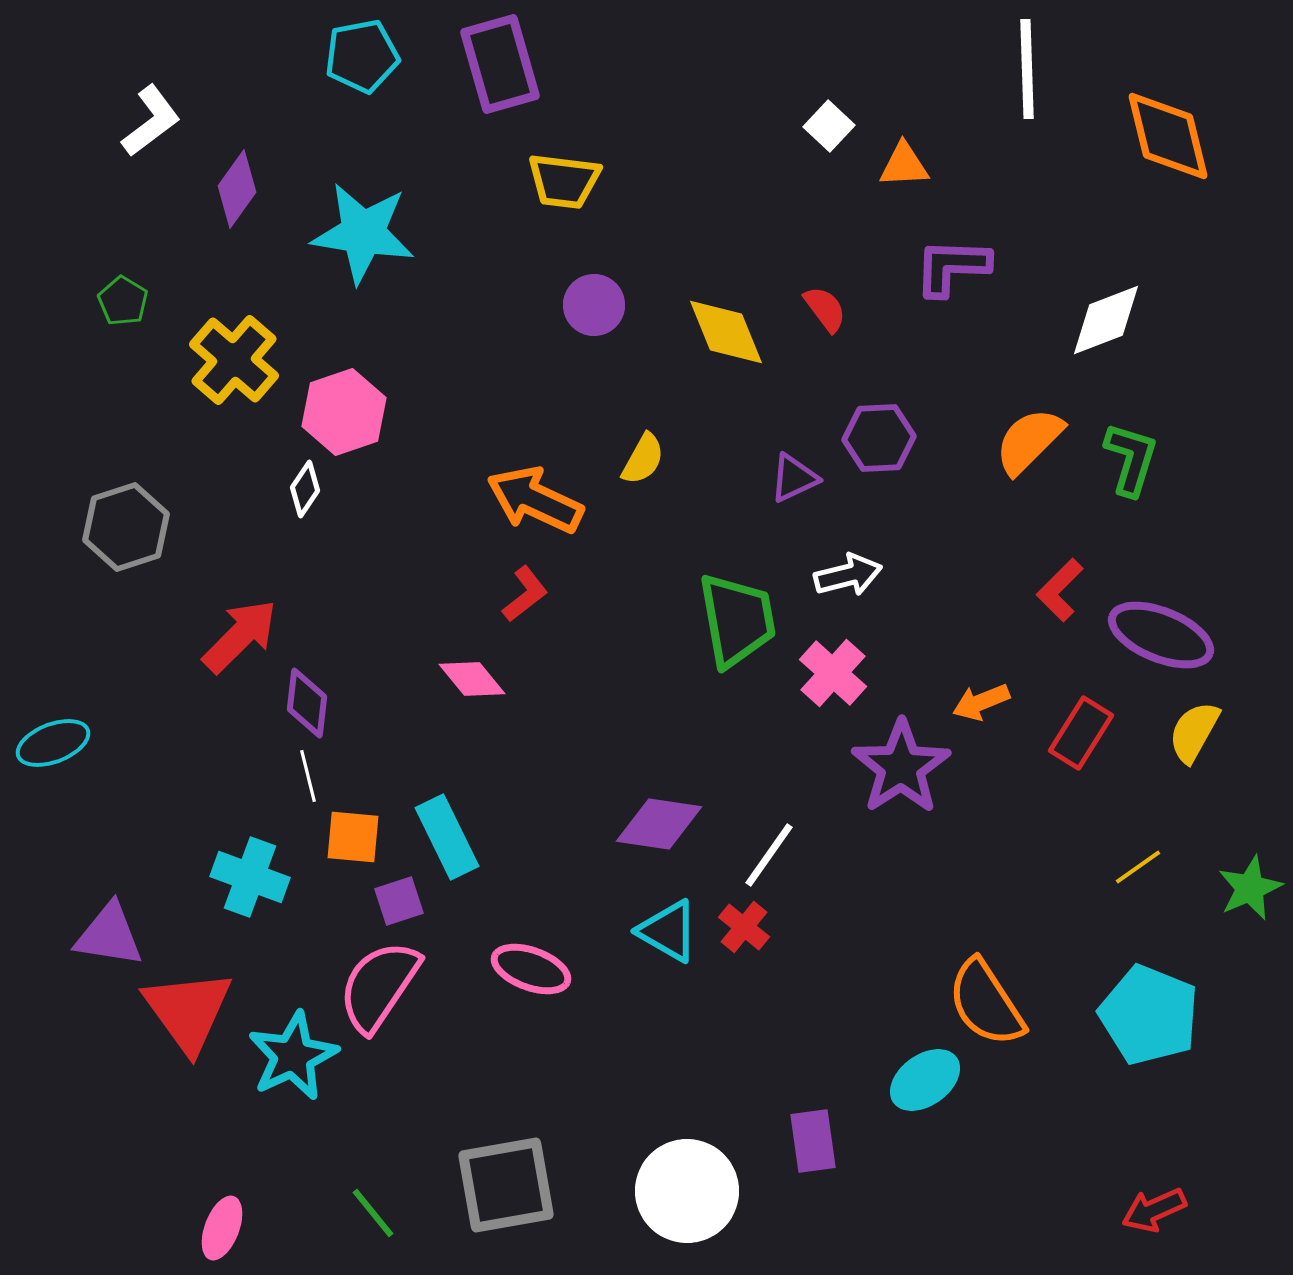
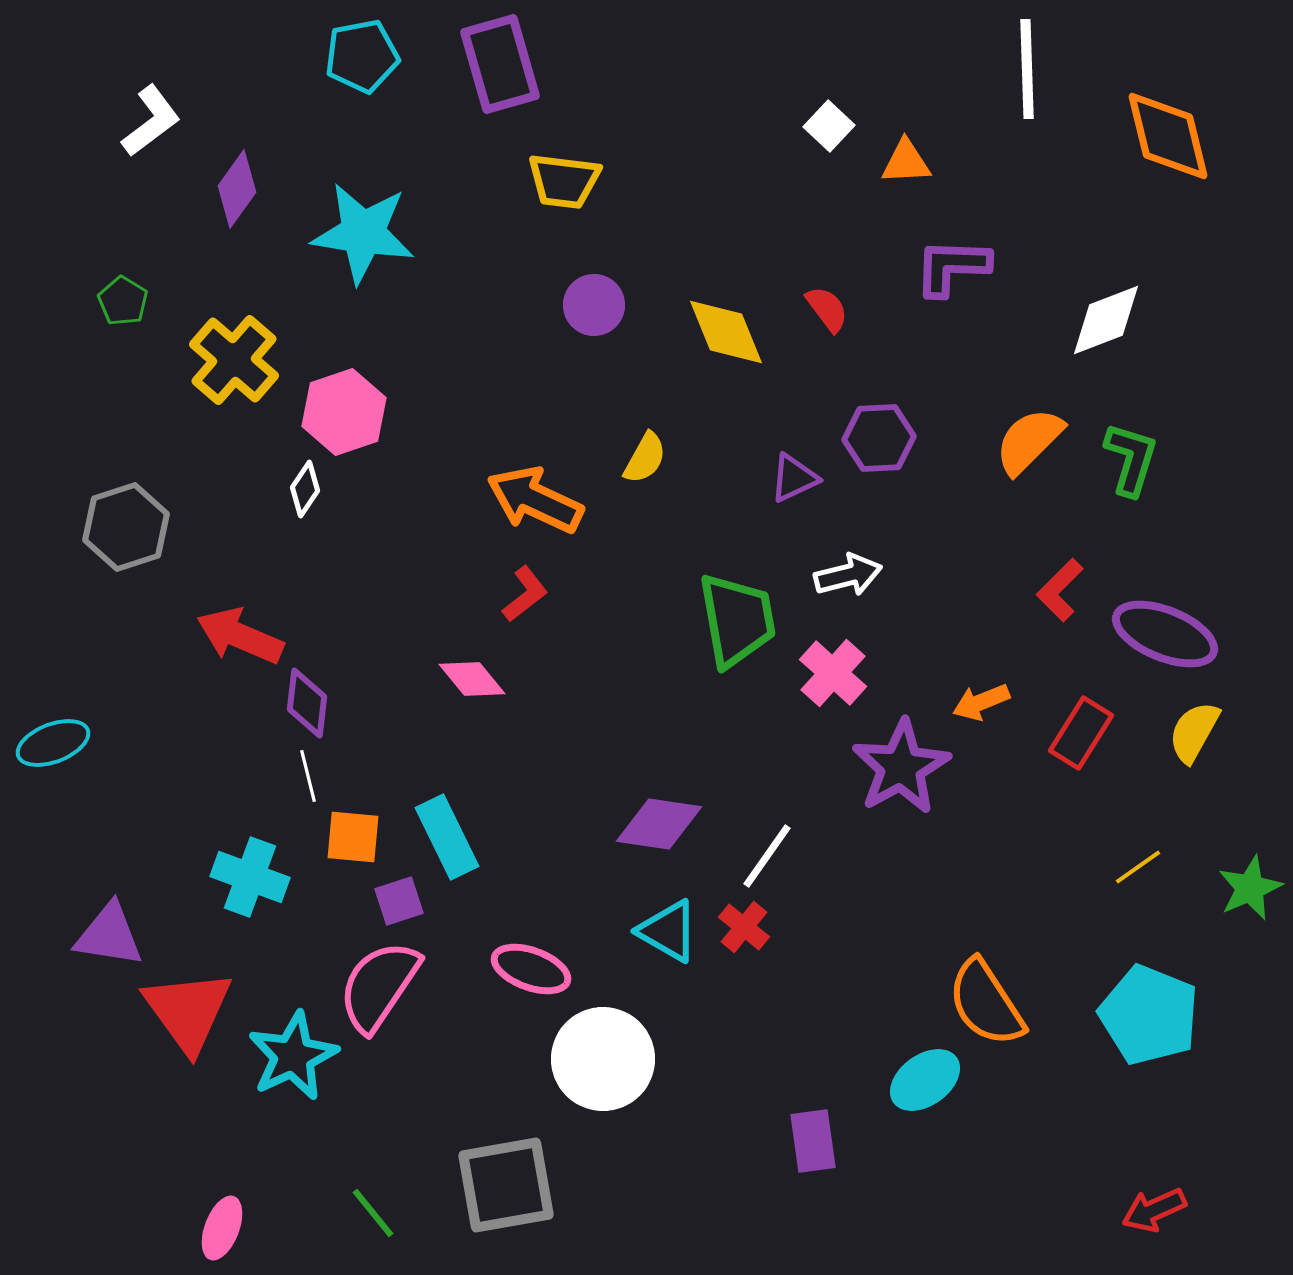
orange triangle at (904, 165): moved 2 px right, 3 px up
red semicircle at (825, 309): moved 2 px right
yellow semicircle at (643, 459): moved 2 px right, 1 px up
purple ellipse at (1161, 635): moved 4 px right, 1 px up
red arrow at (240, 636): rotated 112 degrees counterclockwise
purple star at (901, 767): rotated 4 degrees clockwise
white line at (769, 855): moved 2 px left, 1 px down
white circle at (687, 1191): moved 84 px left, 132 px up
